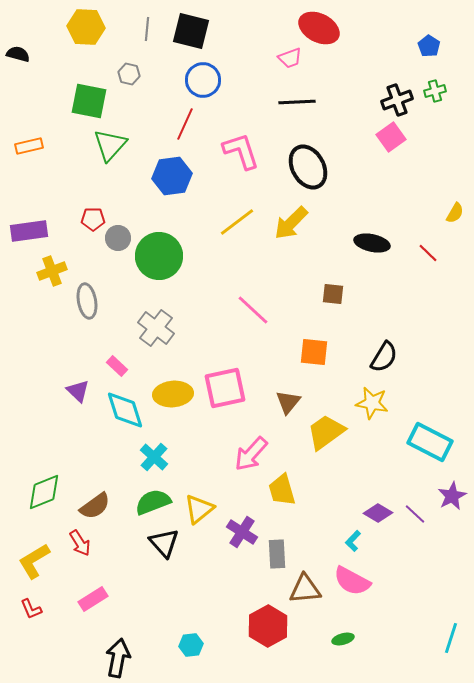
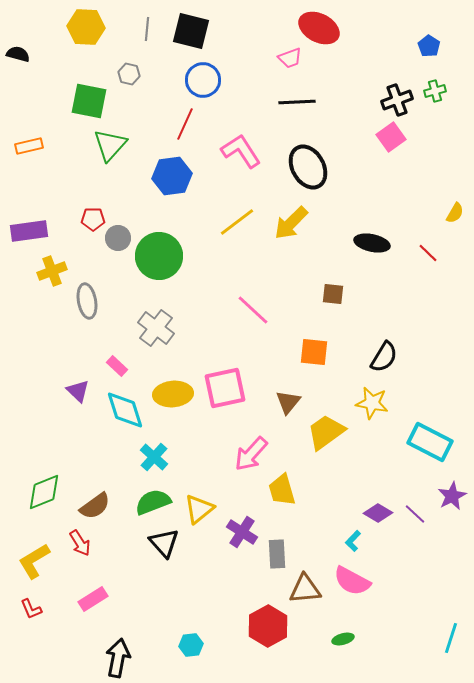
pink L-shape at (241, 151): rotated 15 degrees counterclockwise
